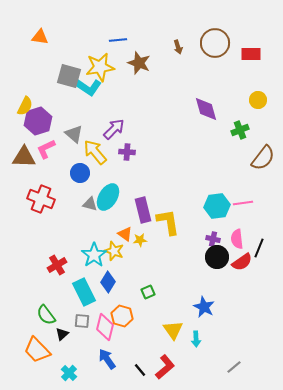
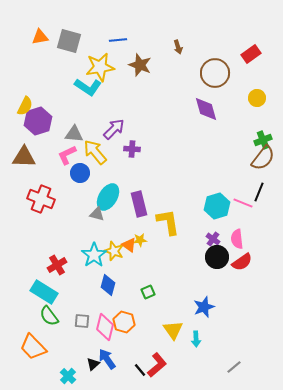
orange triangle at (40, 37): rotated 18 degrees counterclockwise
brown circle at (215, 43): moved 30 px down
red rectangle at (251, 54): rotated 36 degrees counterclockwise
brown star at (139, 63): moved 1 px right, 2 px down
gray square at (69, 76): moved 35 px up
yellow circle at (258, 100): moved 1 px left, 2 px up
green cross at (240, 130): moved 23 px right, 10 px down
gray triangle at (74, 134): rotated 36 degrees counterclockwise
pink L-shape at (46, 149): moved 21 px right, 6 px down
purple cross at (127, 152): moved 5 px right, 3 px up
pink line at (243, 203): rotated 30 degrees clockwise
gray triangle at (90, 204): moved 7 px right, 10 px down
cyan hexagon at (217, 206): rotated 10 degrees counterclockwise
purple rectangle at (143, 210): moved 4 px left, 6 px up
orange triangle at (125, 234): moved 4 px right, 11 px down
purple cross at (213, 239): rotated 24 degrees clockwise
black line at (259, 248): moved 56 px up
blue diamond at (108, 282): moved 3 px down; rotated 15 degrees counterclockwise
cyan rectangle at (84, 292): moved 40 px left; rotated 32 degrees counterclockwise
blue star at (204, 307): rotated 25 degrees clockwise
green semicircle at (46, 315): moved 3 px right, 1 px down
orange hexagon at (122, 316): moved 2 px right, 6 px down
black triangle at (62, 334): moved 31 px right, 30 px down
orange trapezoid at (37, 350): moved 4 px left, 3 px up
red L-shape at (165, 367): moved 8 px left, 2 px up
cyan cross at (69, 373): moved 1 px left, 3 px down
